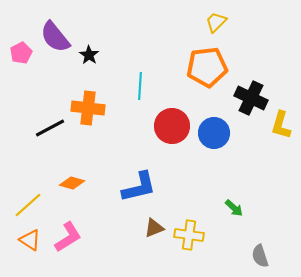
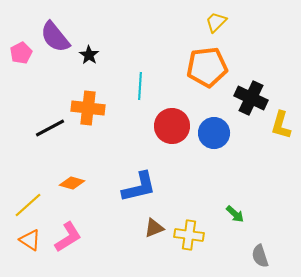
green arrow: moved 1 px right, 6 px down
